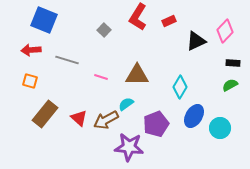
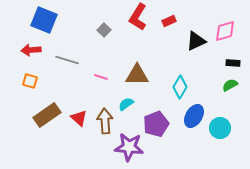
pink diamond: rotated 30 degrees clockwise
brown rectangle: moved 2 px right, 1 px down; rotated 16 degrees clockwise
brown arrow: moved 1 px left, 1 px down; rotated 115 degrees clockwise
